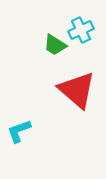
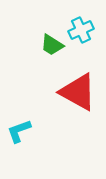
green trapezoid: moved 3 px left
red triangle: moved 1 px right, 2 px down; rotated 12 degrees counterclockwise
